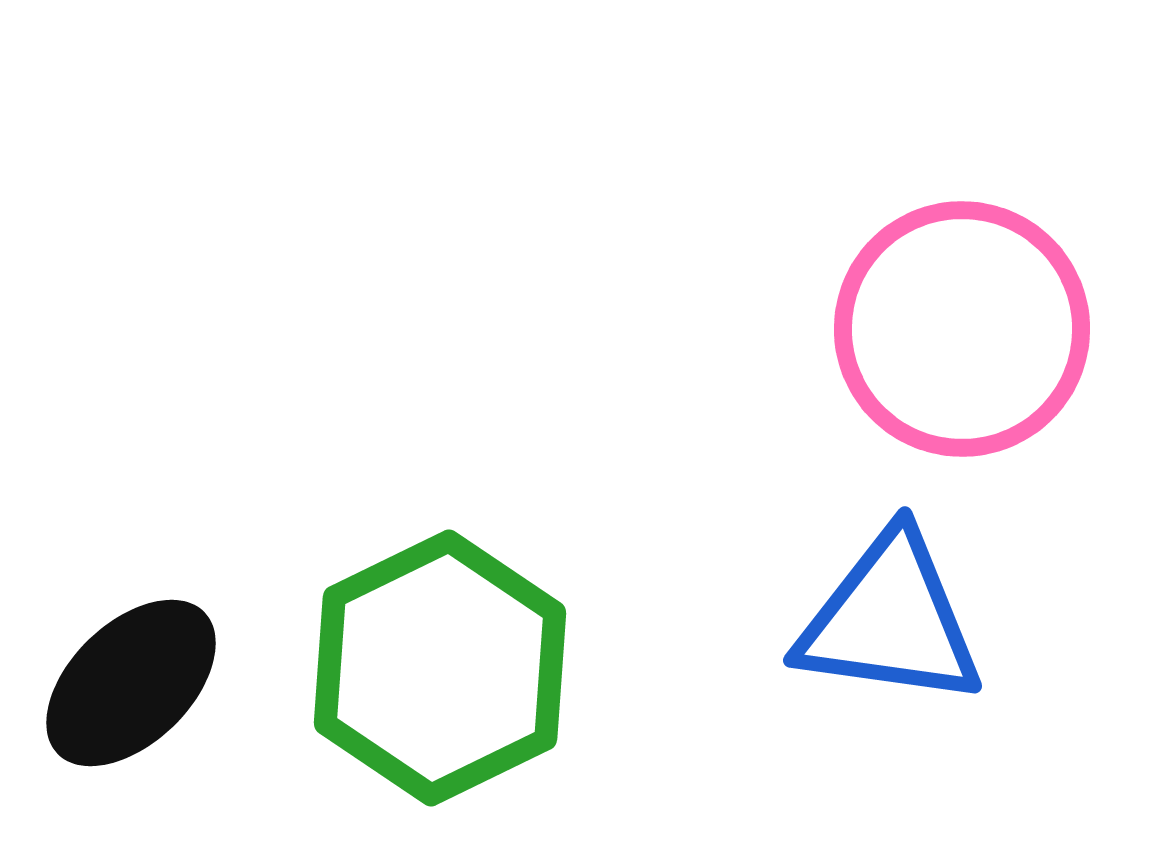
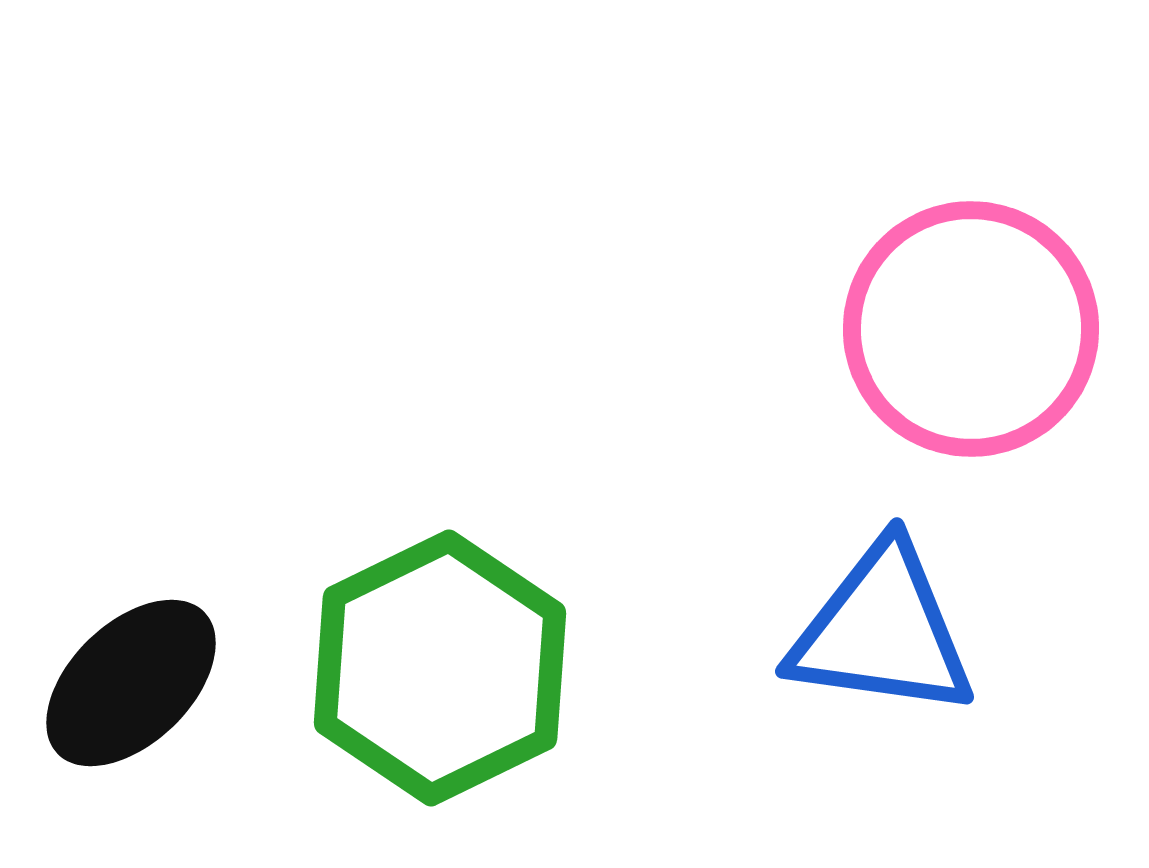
pink circle: moved 9 px right
blue triangle: moved 8 px left, 11 px down
